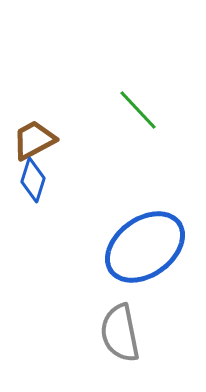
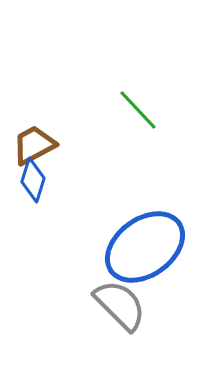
brown trapezoid: moved 5 px down
gray semicircle: moved 28 px up; rotated 146 degrees clockwise
